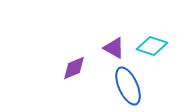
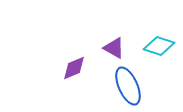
cyan diamond: moved 7 px right
